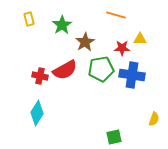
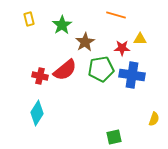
red semicircle: rotated 10 degrees counterclockwise
